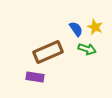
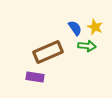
blue semicircle: moved 1 px left, 1 px up
green arrow: moved 3 px up; rotated 12 degrees counterclockwise
